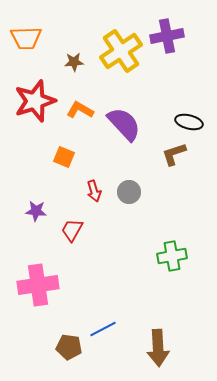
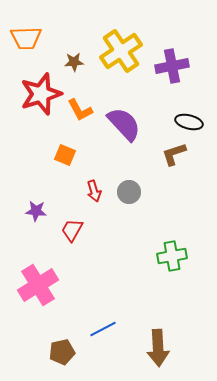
purple cross: moved 5 px right, 30 px down
red star: moved 6 px right, 7 px up
orange L-shape: rotated 148 degrees counterclockwise
orange square: moved 1 px right, 2 px up
pink cross: rotated 24 degrees counterclockwise
brown pentagon: moved 7 px left, 5 px down; rotated 20 degrees counterclockwise
